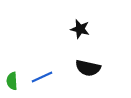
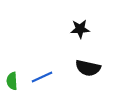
black star: rotated 18 degrees counterclockwise
